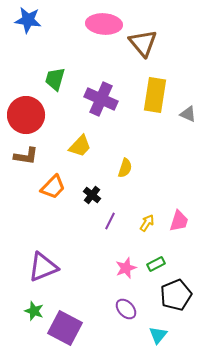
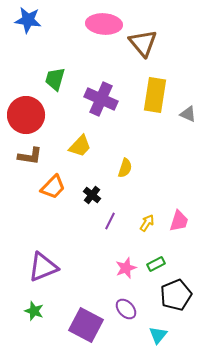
brown L-shape: moved 4 px right
purple square: moved 21 px right, 3 px up
